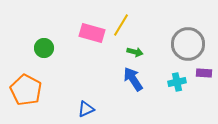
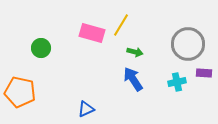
green circle: moved 3 px left
orange pentagon: moved 6 px left, 2 px down; rotated 16 degrees counterclockwise
